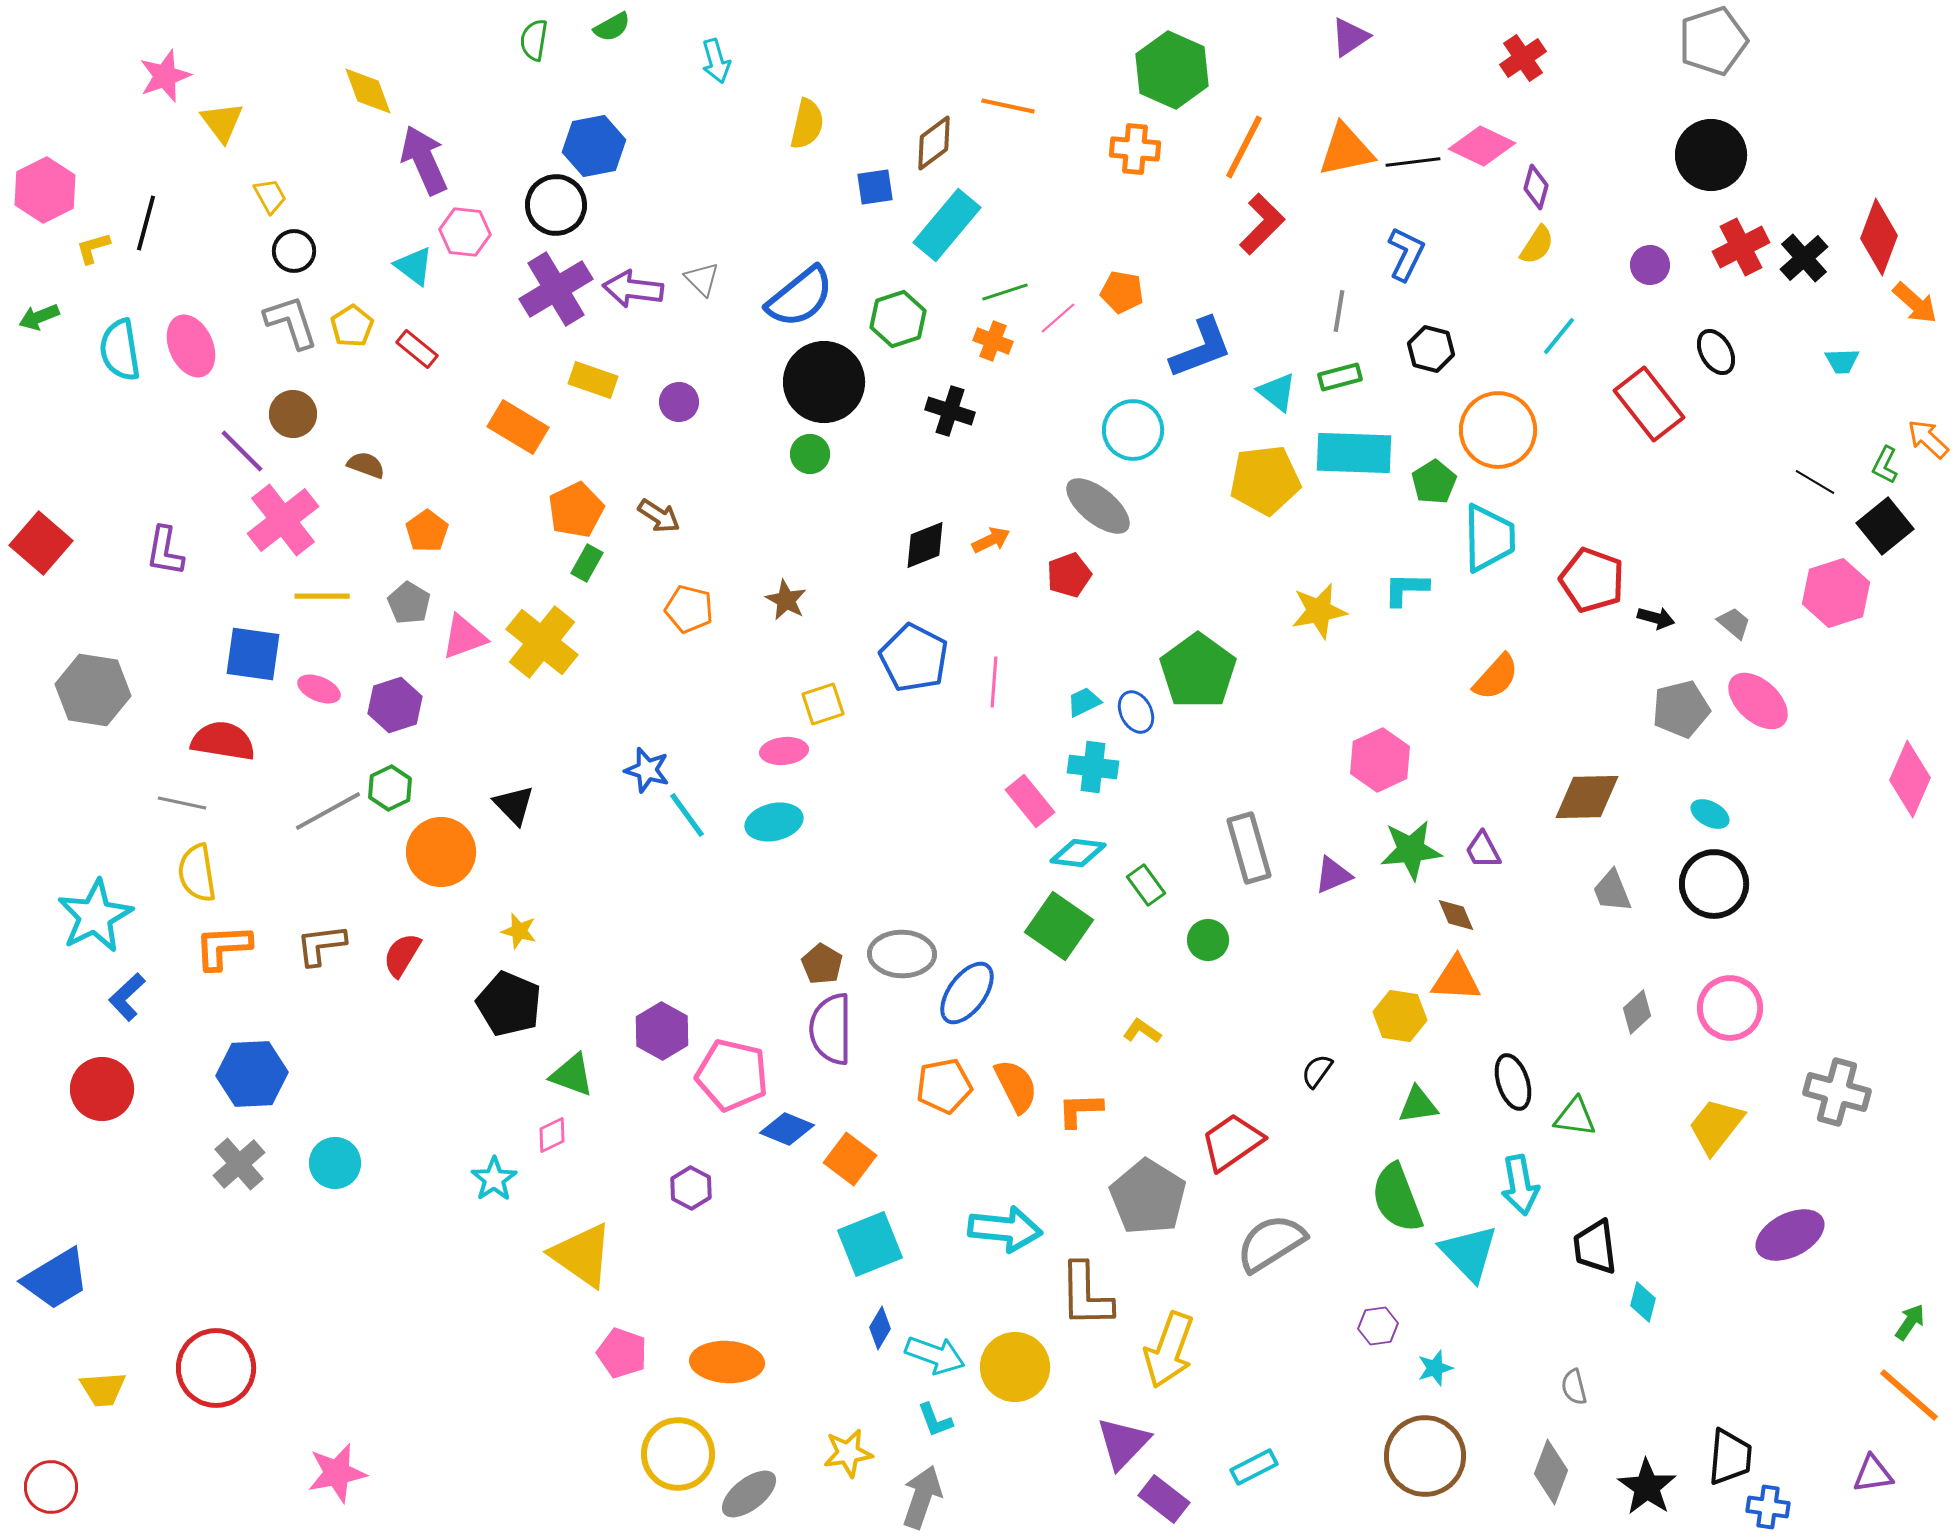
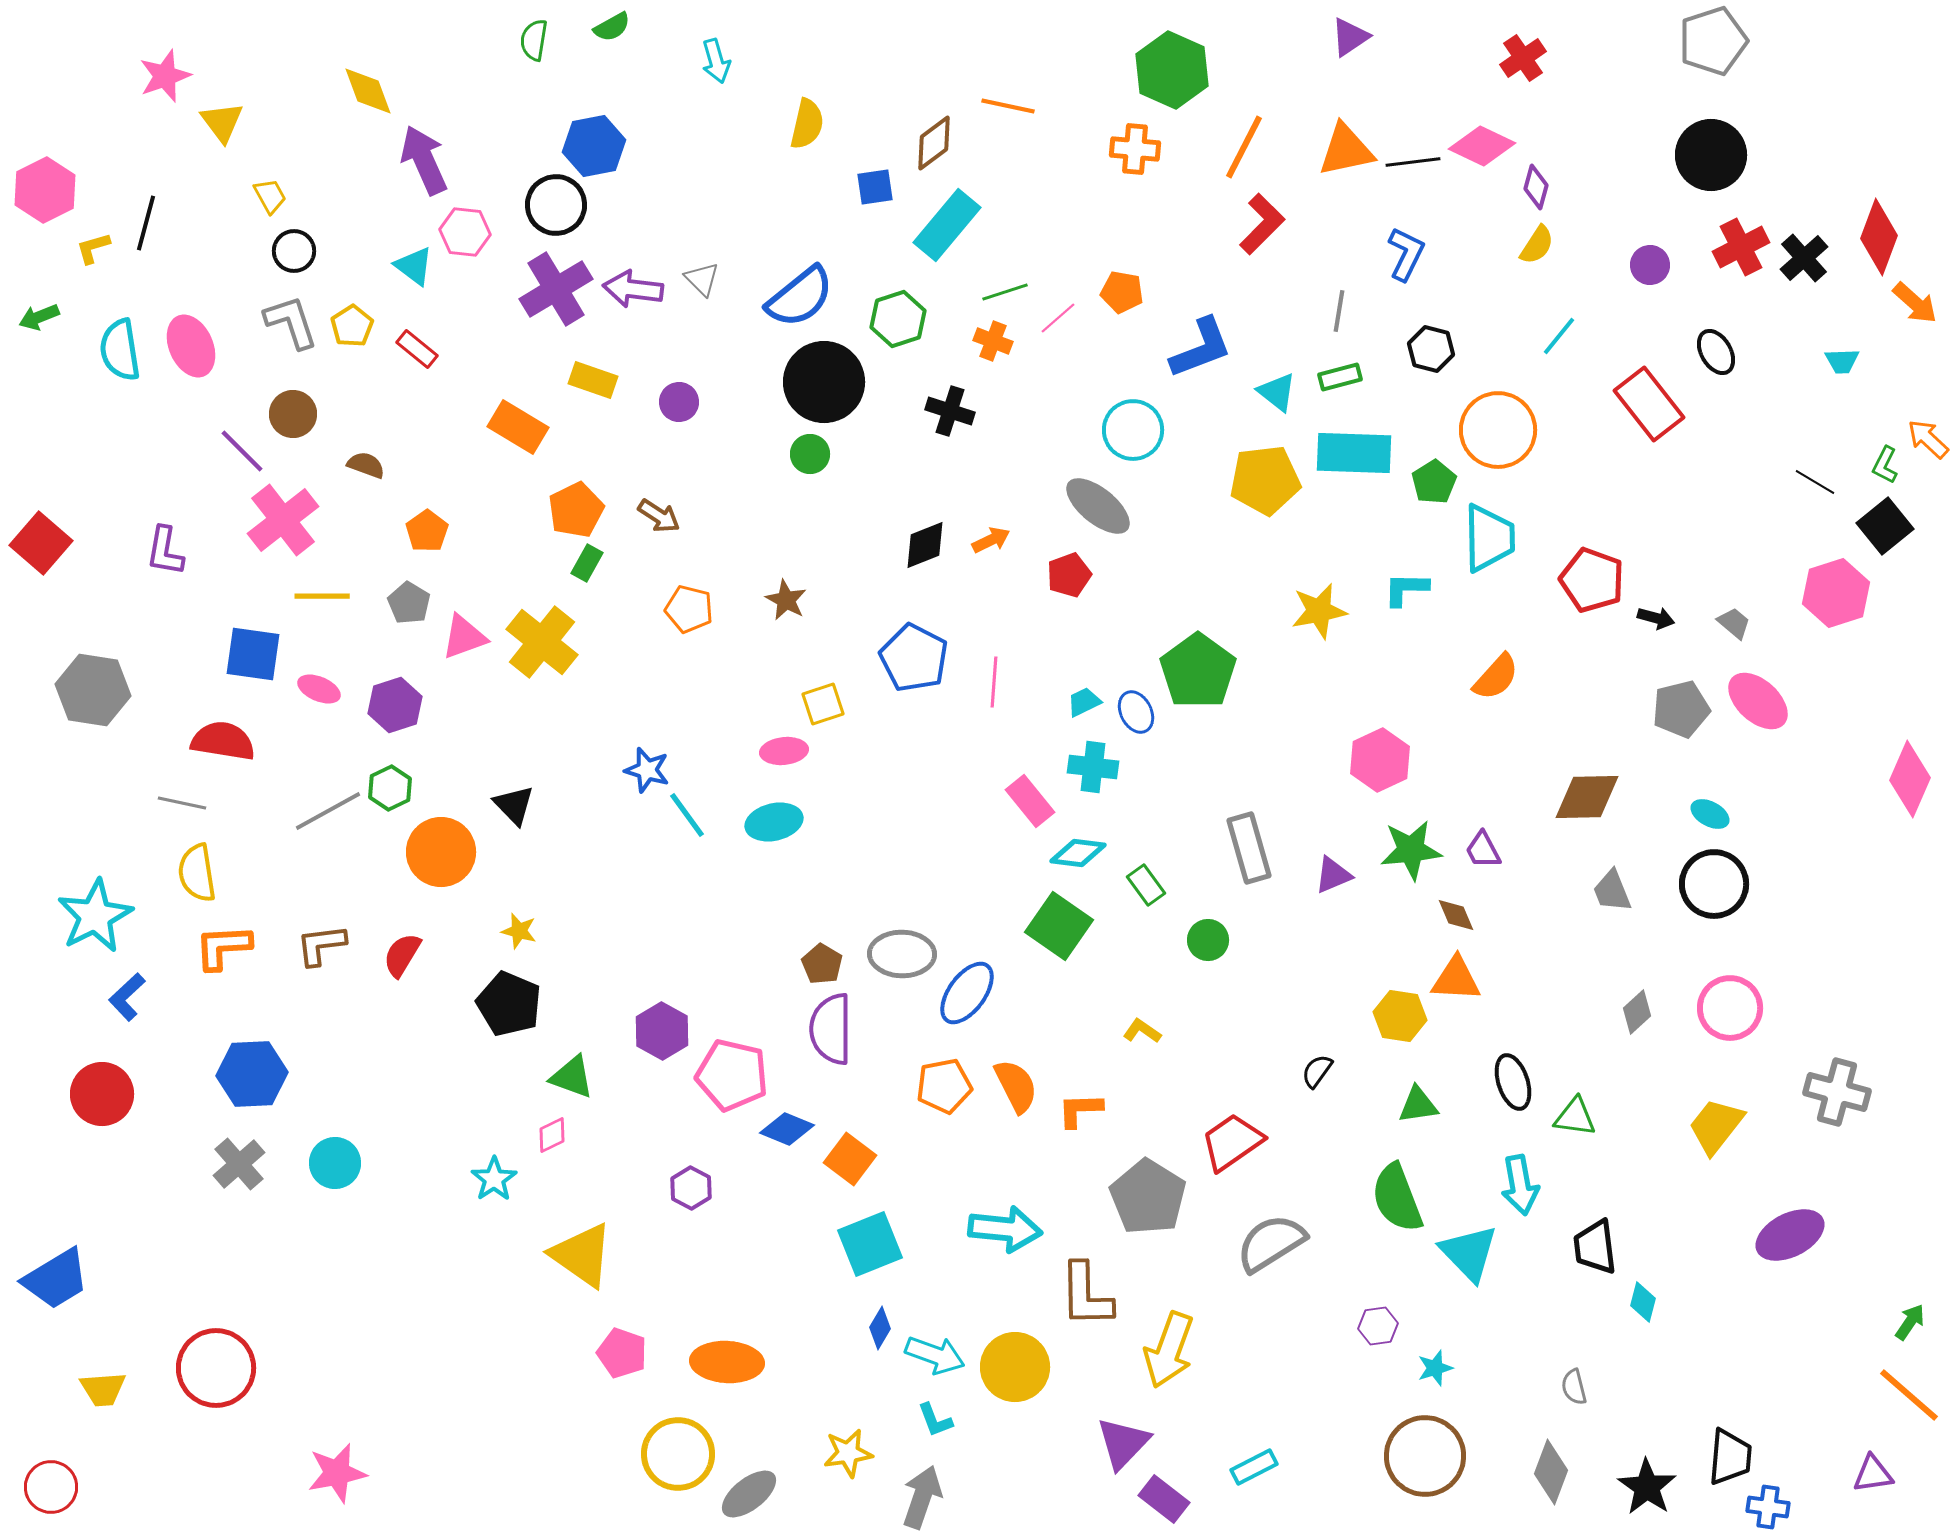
green triangle at (572, 1075): moved 2 px down
red circle at (102, 1089): moved 5 px down
